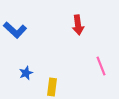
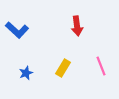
red arrow: moved 1 px left, 1 px down
blue L-shape: moved 2 px right
yellow rectangle: moved 11 px right, 19 px up; rotated 24 degrees clockwise
